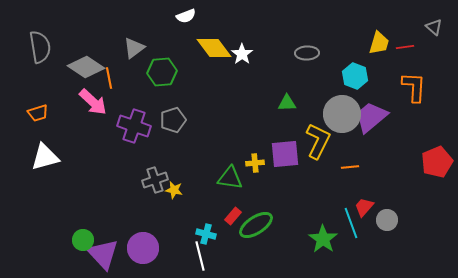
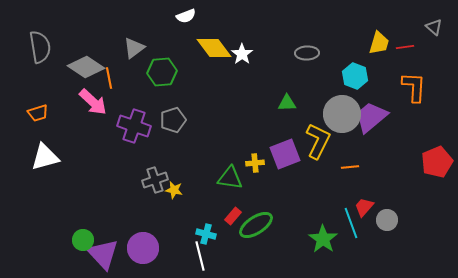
purple square at (285, 154): rotated 16 degrees counterclockwise
